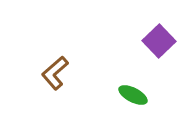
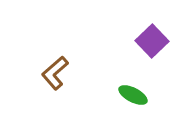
purple square: moved 7 px left
